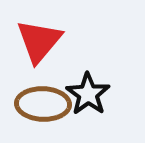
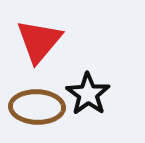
brown ellipse: moved 6 px left, 3 px down
